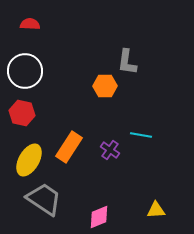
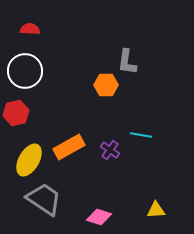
red semicircle: moved 5 px down
orange hexagon: moved 1 px right, 1 px up
red hexagon: moved 6 px left; rotated 25 degrees counterclockwise
orange rectangle: rotated 28 degrees clockwise
pink diamond: rotated 40 degrees clockwise
